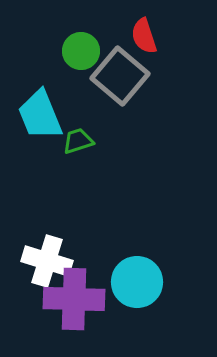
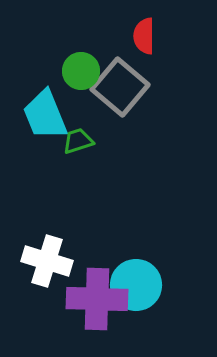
red semicircle: rotated 18 degrees clockwise
green circle: moved 20 px down
gray square: moved 11 px down
cyan trapezoid: moved 5 px right
cyan circle: moved 1 px left, 3 px down
purple cross: moved 23 px right
